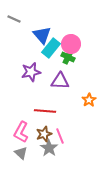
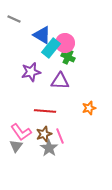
blue triangle: rotated 18 degrees counterclockwise
pink circle: moved 6 px left, 1 px up
orange star: moved 8 px down; rotated 16 degrees clockwise
pink L-shape: rotated 65 degrees counterclockwise
gray triangle: moved 5 px left, 7 px up; rotated 24 degrees clockwise
